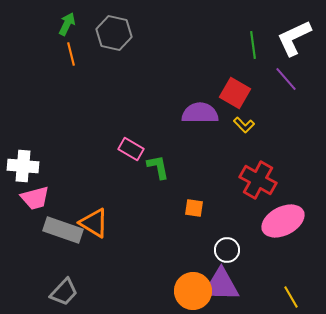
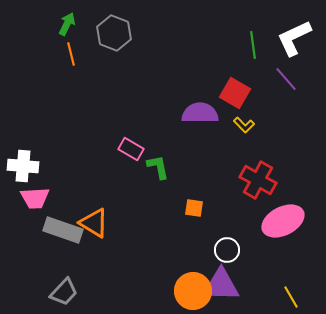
gray hexagon: rotated 8 degrees clockwise
pink trapezoid: rotated 12 degrees clockwise
